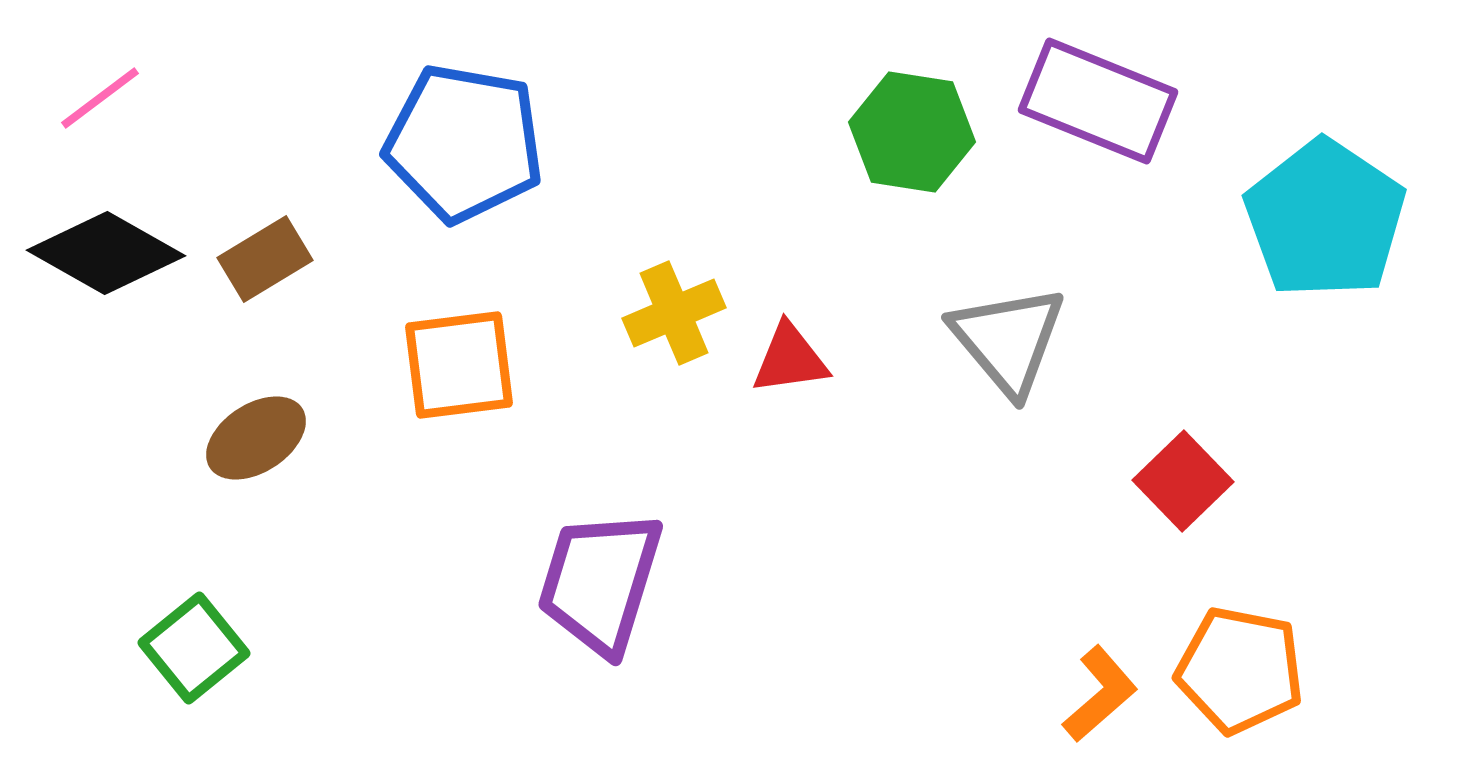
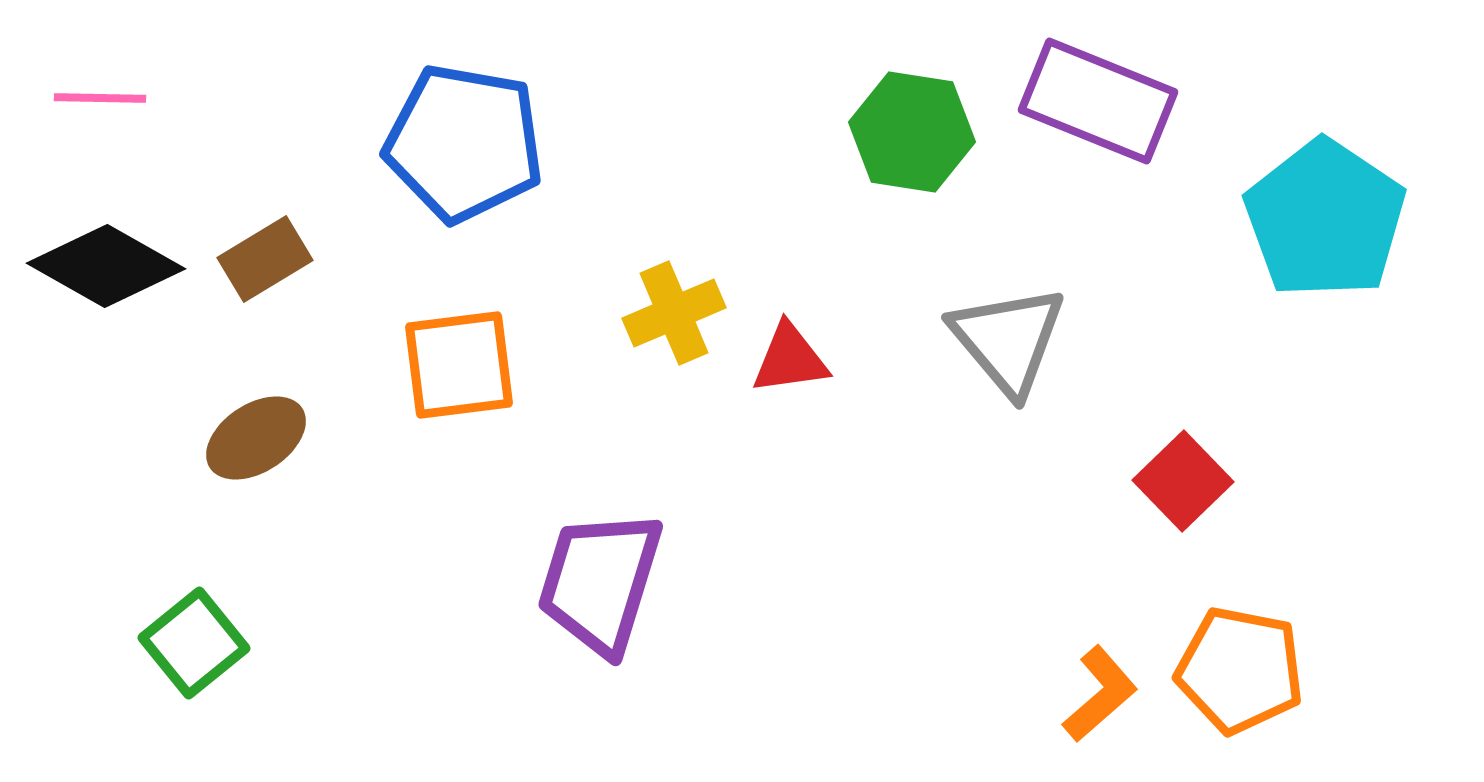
pink line: rotated 38 degrees clockwise
black diamond: moved 13 px down
green square: moved 5 px up
